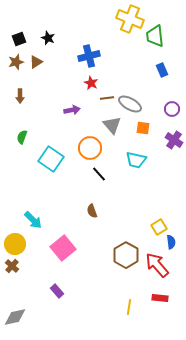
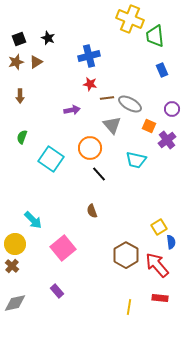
red star: moved 1 px left, 1 px down; rotated 16 degrees counterclockwise
orange square: moved 6 px right, 2 px up; rotated 16 degrees clockwise
purple cross: moved 7 px left; rotated 18 degrees clockwise
gray diamond: moved 14 px up
